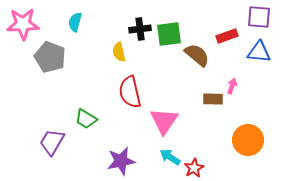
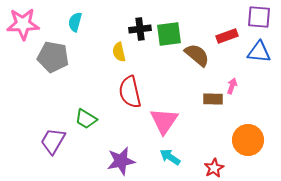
gray pentagon: moved 3 px right; rotated 12 degrees counterclockwise
purple trapezoid: moved 1 px right, 1 px up
red star: moved 20 px right
